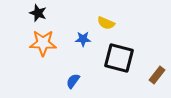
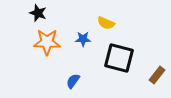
orange star: moved 4 px right, 1 px up
